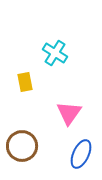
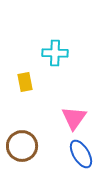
cyan cross: rotated 30 degrees counterclockwise
pink triangle: moved 5 px right, 5 px down
blue ellipse: rotated 56 degrees counterclockwise
